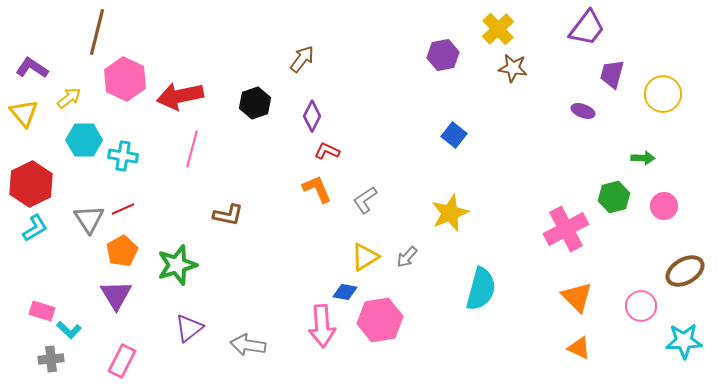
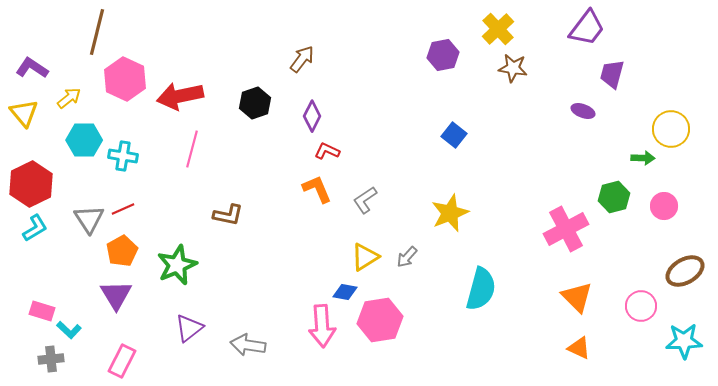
yellow circle at (663, 94): moved 8 px right, 35 px down
green star at (177, 265): rotated 6 degrees counterclockwise
